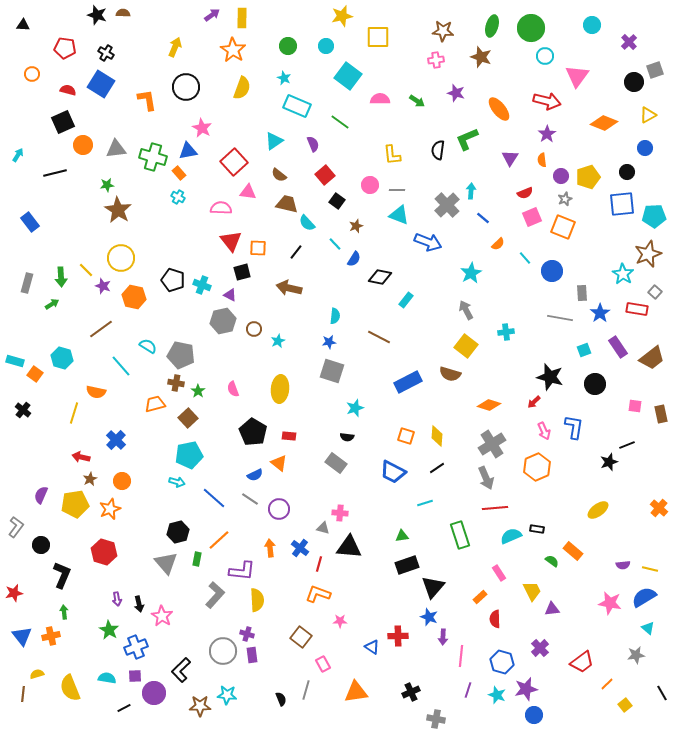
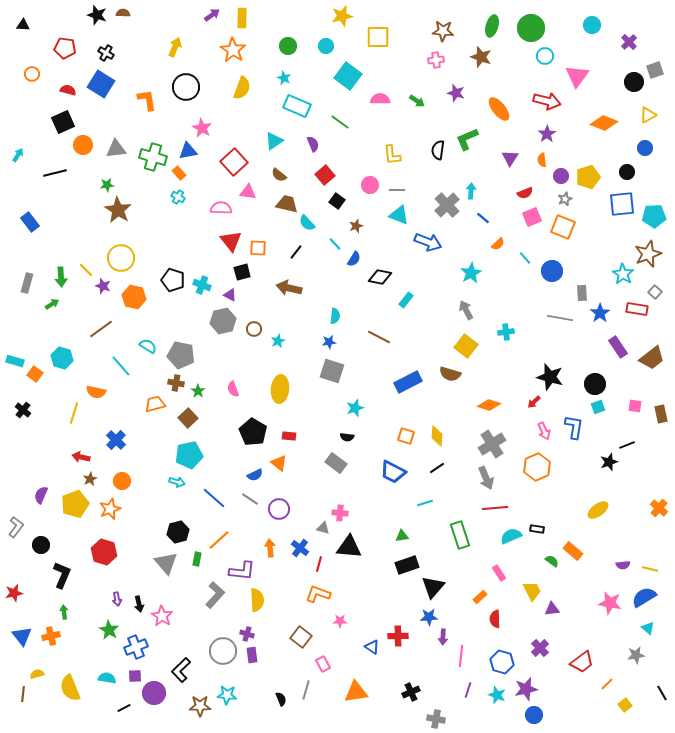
cyan square at (584, 350): moved 14 px right, 57 px down
yellow pentagon at (75, 504): rotated 12 degrees counterclockwise
blue star at (429, 617): rotated 24 degrees counterclockwise
